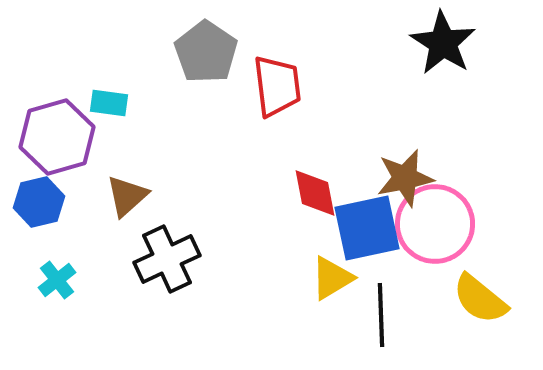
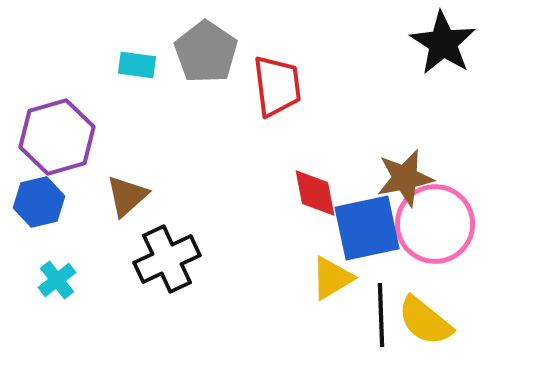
cyan rectangle: moved 28 px right, 38 px up
yellow semicircle: moved 55 px left, 22 px down
